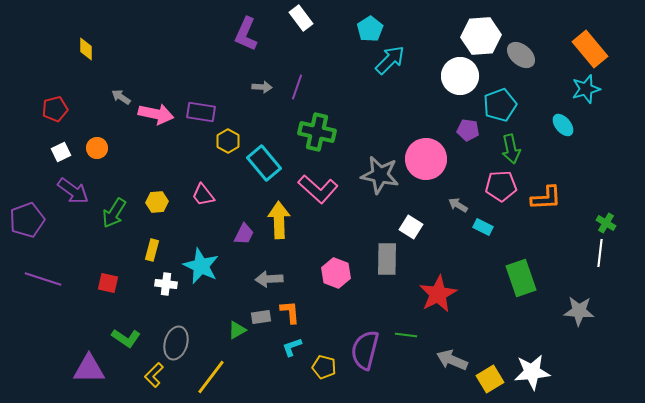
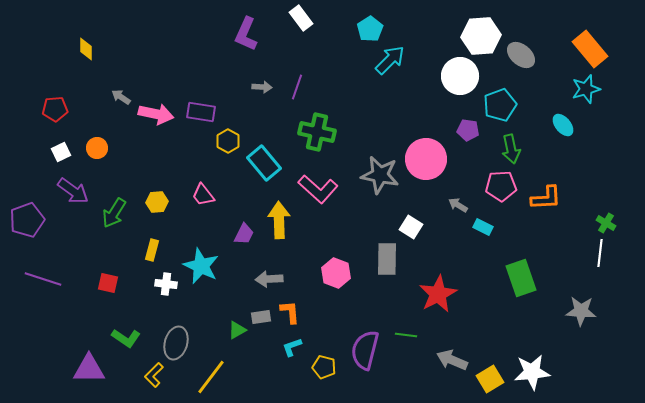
red pentagon at (55, 109): rotated 10 degrees clockwise
gray star at (579, 311): moved 2 px right
